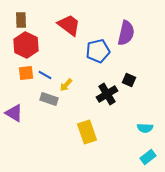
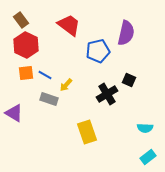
brown rectangle: rotated 35 degrees counterclockwise
